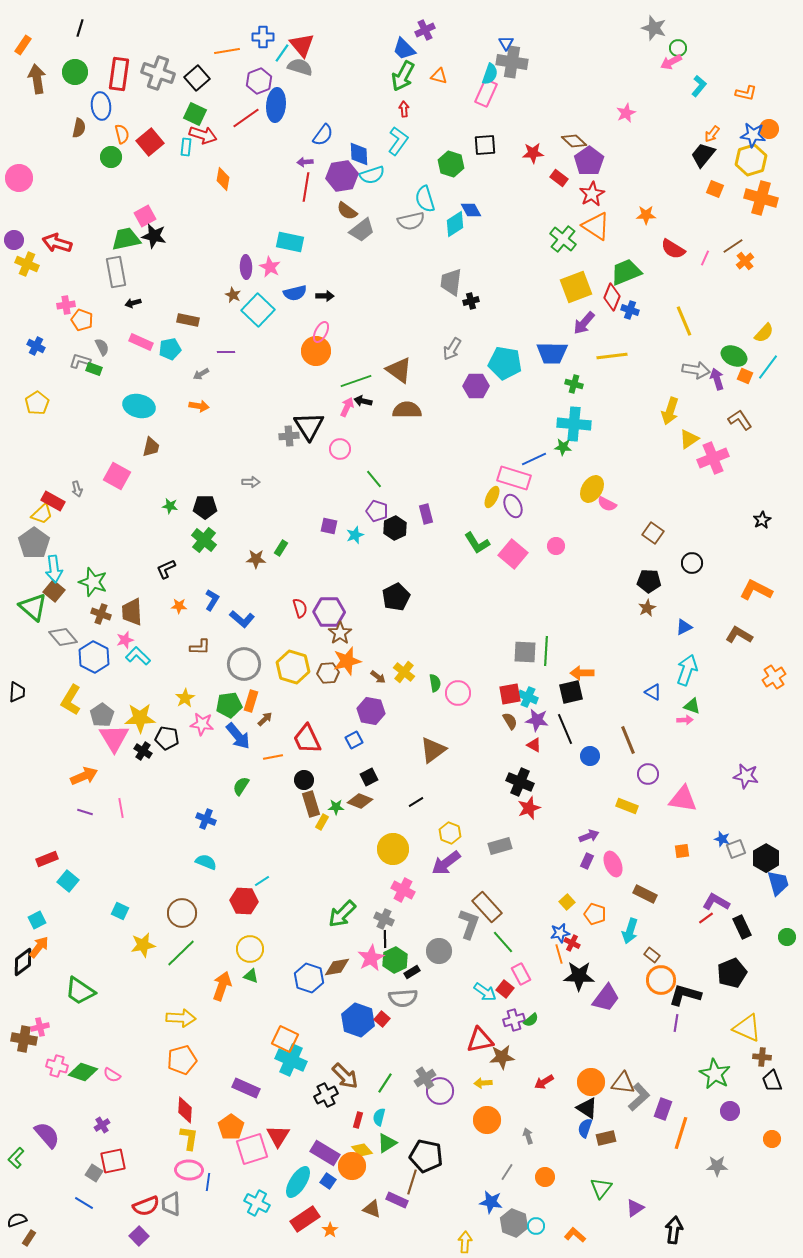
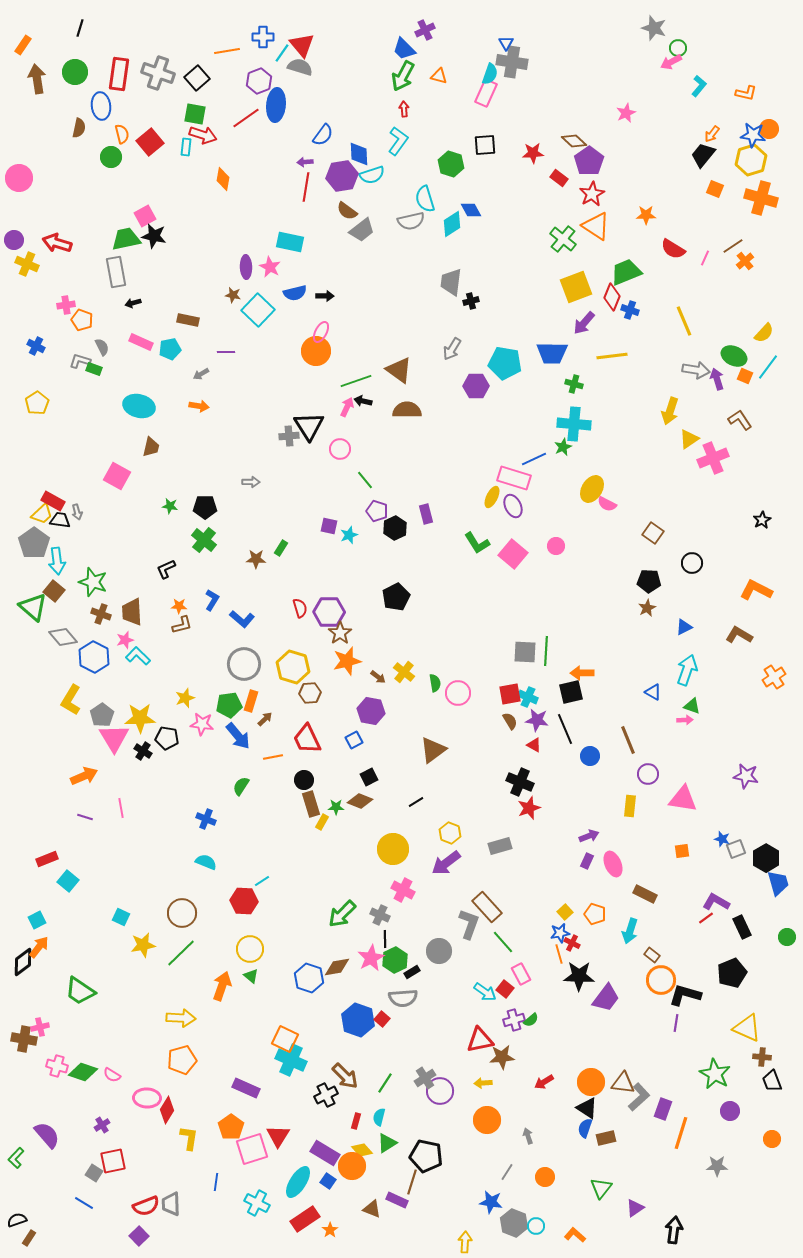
green square at (195, 114): rotated 15 degrees counterclockwise
cyan diamond at (455, 224): moved 3 px left
brown star at (233, 295): rotated 14 degrees counterclockwise
green star at (563, 447): rotated 30 degrees counterclockwise
green line at (374, 479): moved 9 px left, 1 px down
gray arrow at (77, 489): moved 23 px down
cyan star at (355, 535): moved 6 px left
cyan arrow at (54, 569): moved 3 px right, 8 px up
brown L-shape at (200, 647): moved 18 px left, 22 px up; rotated 15 degrees counterclockwise
brown hexagon at (328, 673): moved 18 px left, 20 px down
black trapezoid at (17, 692): moved 43 px right, 172 px up; rotated 85 degrees counterclockwise
yellow star at (185, 698): rotated 12 degrees clockwise
yellow rectangle at (627, 806): moved 3 px right; rotated 75 degrees clockwise
purple line at (85, 812): moved 5 px down
yellow square at (567, 902): moved 2 px left, 10 px down
cyan square at (120, 911): moved 1 px right, 6 px down
gray cross at (384, 919): moved 4 px left, 4 px up
green triangle at (251, 976): rotated 21 degrees clockwise
red diamond at (185, 1110): moved 18 px left; rotated 28 degrees clockwise
red rectangle at (358, 1120): moved 2 px left, 1 px down
pink ellipse at (189, 1170): moved 42 px left, 72 px up
blue line at (208, 1182): moved 8 px right
